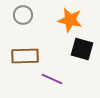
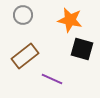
brown rectangle: rotated 36 degrees counterclockwise
